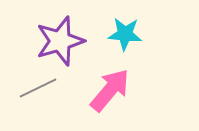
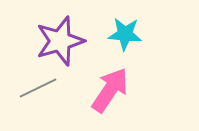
pink arrow: rotated 6 degrees counterclockwise
